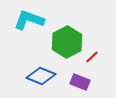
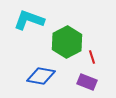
red line: rotated 64 degrees counterclockwise
blue diamond: rotated 12 degrees counterclockwise
purple rectangle: moved 7 px right
